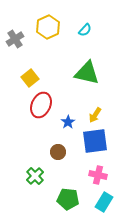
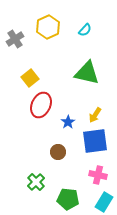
green cross: moved 1 px right, 6 px down
